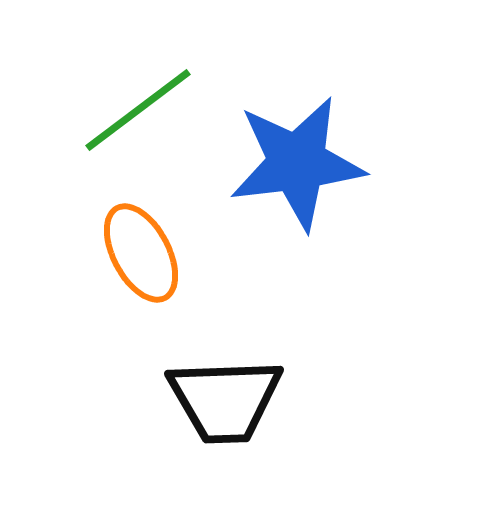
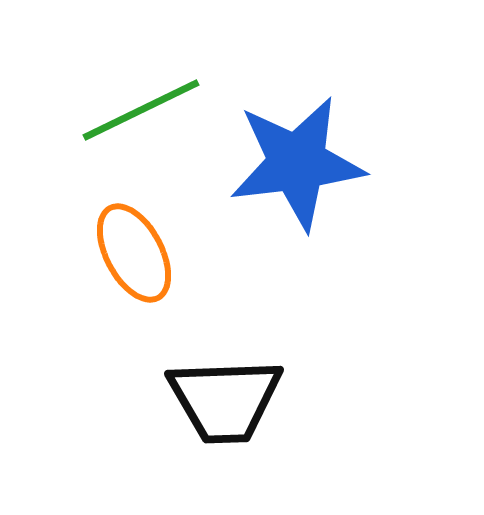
green line: moved 3 px right; rotated 11 degrees clockwise
orange ellipse: moved 7 px left
